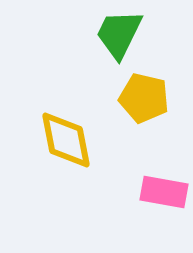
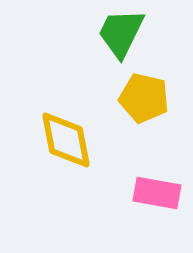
green trapezoid: moved 2 px right, 1 px up
pink rectangle: moved 7 px left, 1 px down
